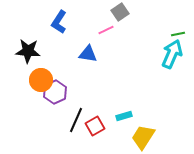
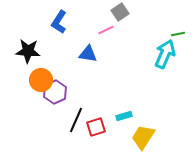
cyan arrow: moved 7 px left
red square: moved 1 px right, 1 px down; rotated 12 degrees clockwise
